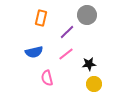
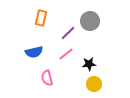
gray circle: moved 3 px right, 6 px down
purple line: moved 1 px right, 1 px down
